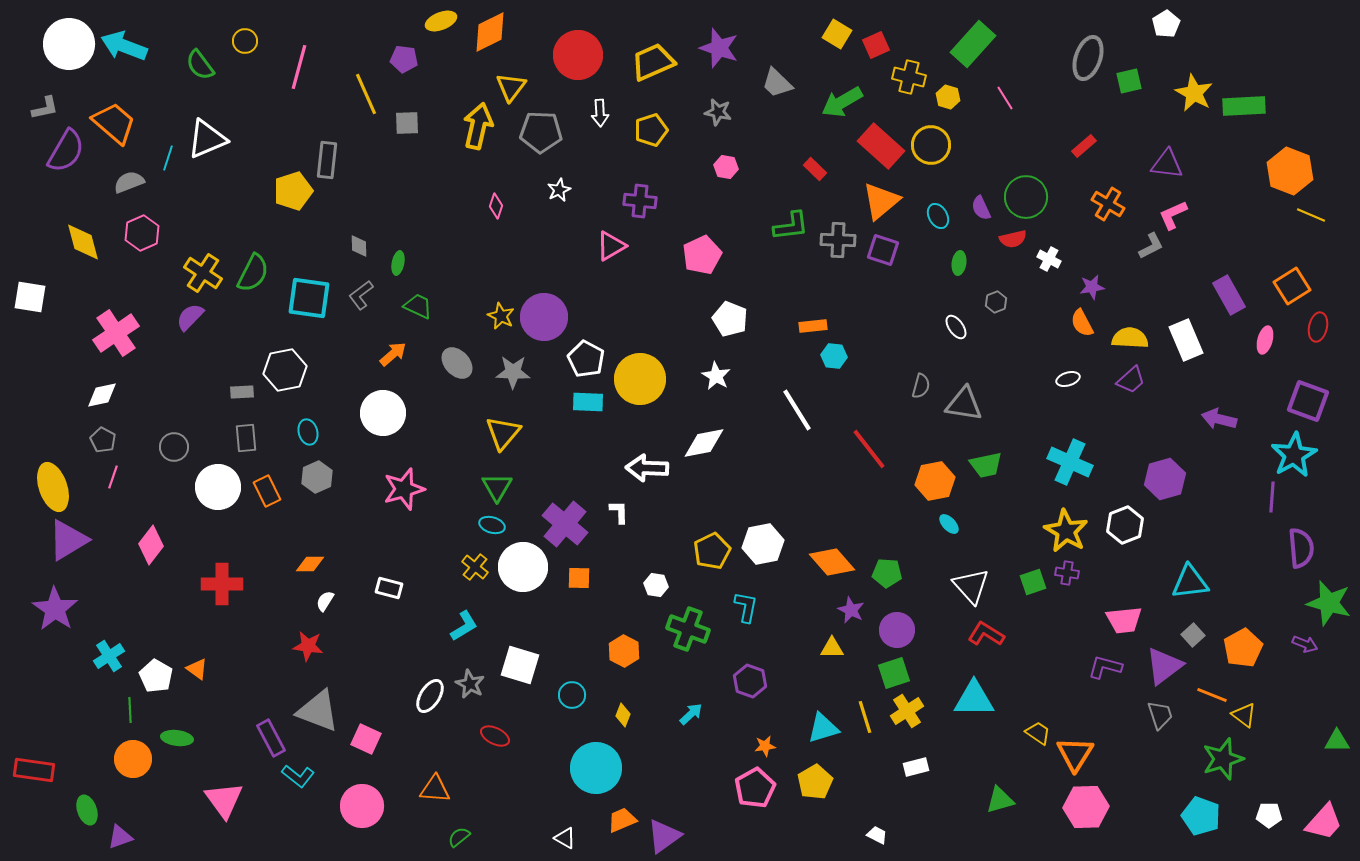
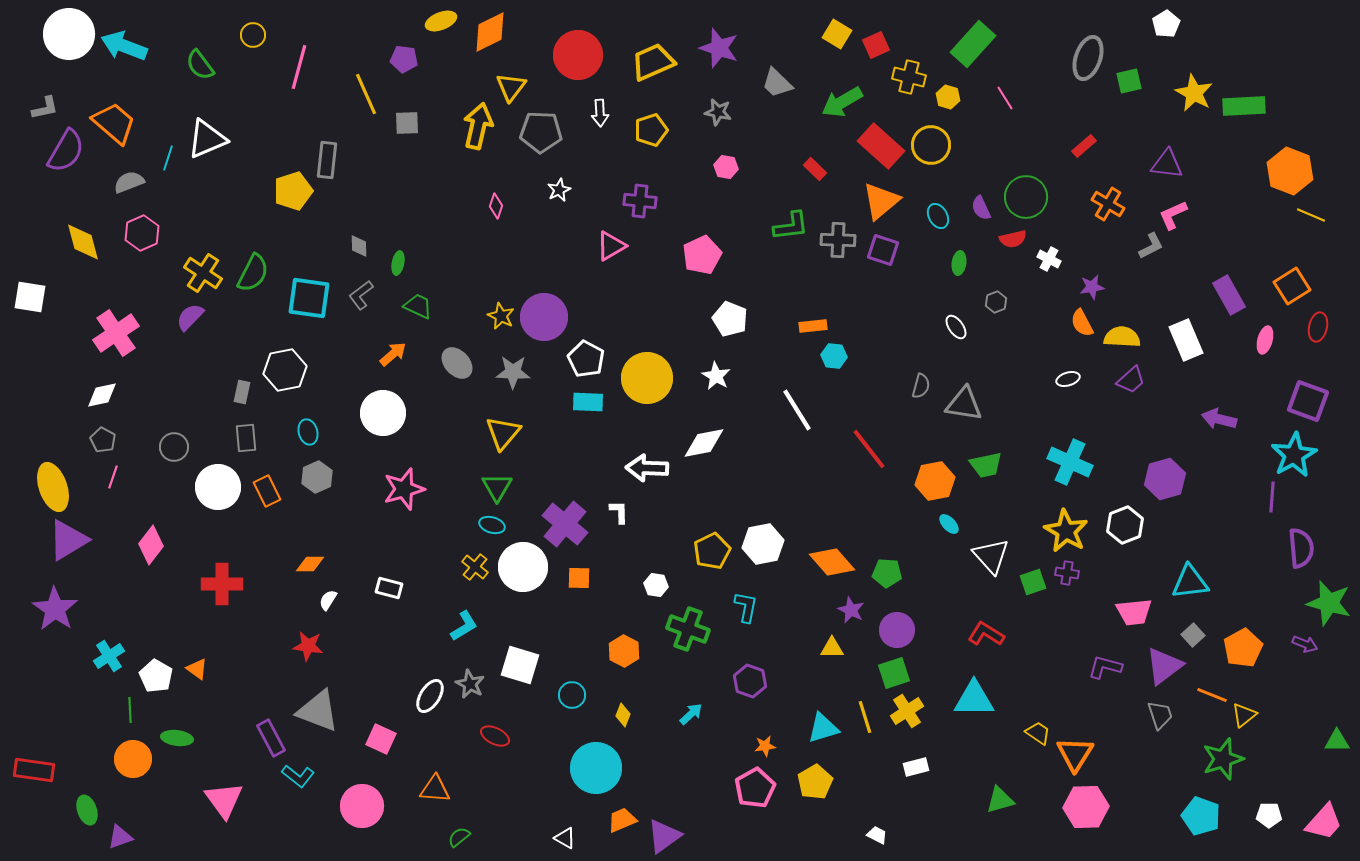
yellow circle at (245, 41): moved 8 px right, 6 px up
white circle at (69, 44): moved 10 px up
yellow semicircle at (1130, 338): moved 8 px left, 1 px up
yellow circle at (640, 379): moved 7 px right, 1 px up
gray rectangle at (242, 392): rotated 75 degrees counterclockwise
white triangle at (971, 586): moved 20 px right, 30 px up
white semicircle at (325, 601): moved 3 px right, 1 px up
pink trapezoid at (1124, 620): moved 10 px right, 8 px up
yellow triangle at (1244, 715): rotated 44 degrees clockwise
pink square at (366, 739): moved 15 px right
